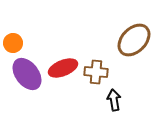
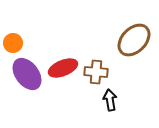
black arrow: moved 4 px left
